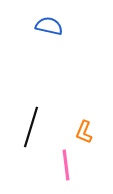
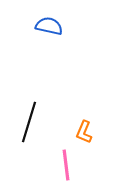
black line: moved 2 px left, 5 px up
